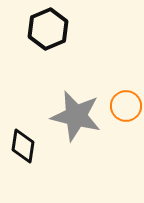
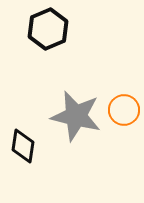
orange circle: moved 2 px left, 4 px down
